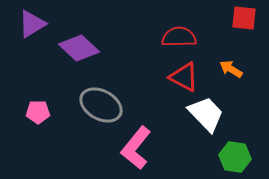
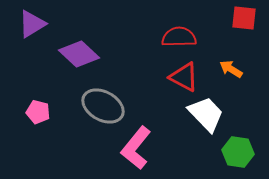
purple diamond: moved 6 px down
gray ellipse: moved 2 px right, 1 px down
pink pentagon: rotated 15 degrees clockwise
green hexagon: moved 3 px right, 5 px up
